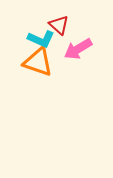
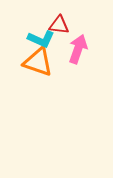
red triangle: rotated 35 degrees counterclockwise
pink arrow: rotated 140 degrees clockwise
